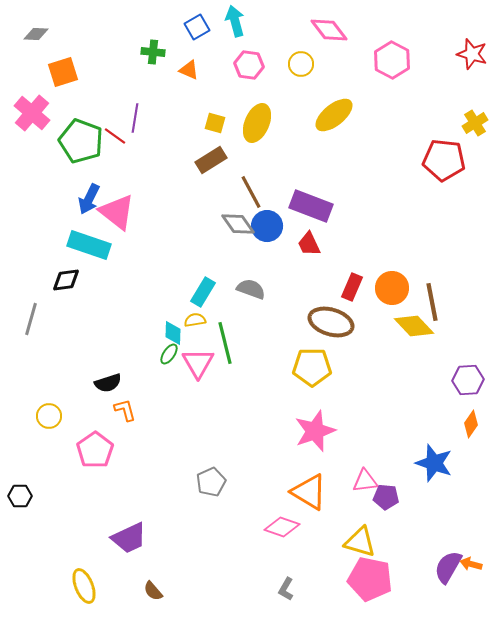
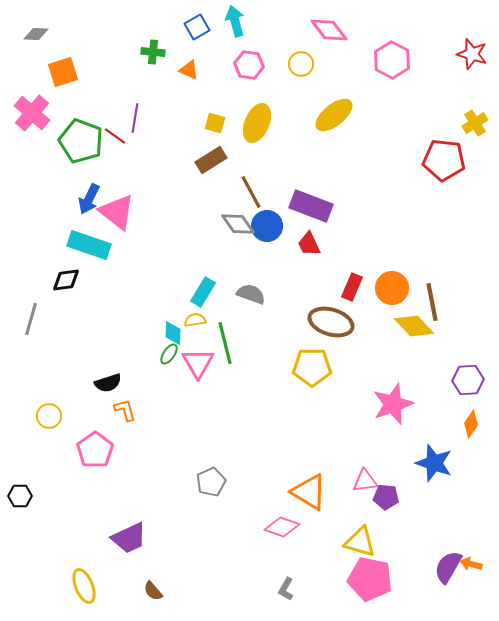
gray semicircle at (251, 289): moved 5 px down
pink star at (315, 431): moved 78 px right, 27 px up
